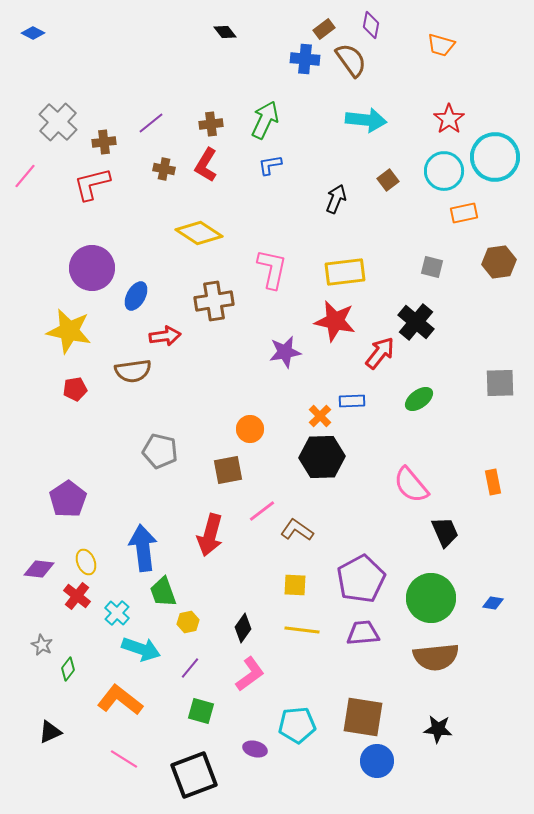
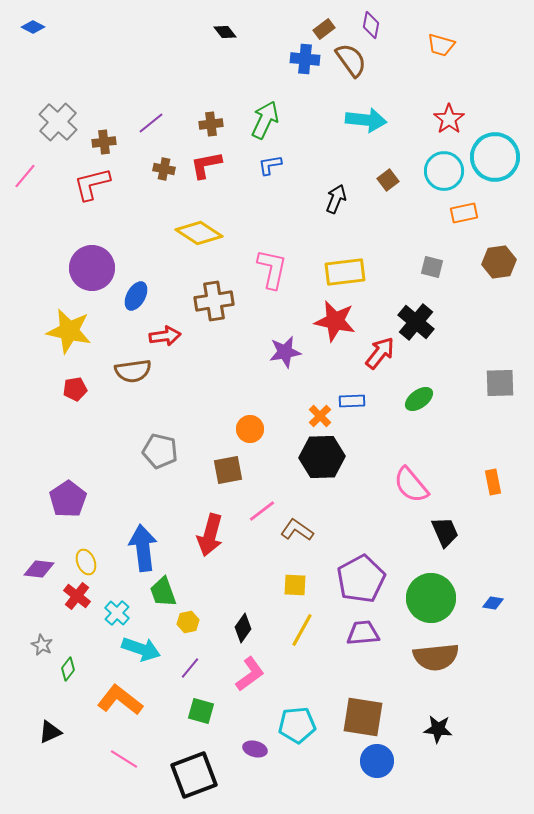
blue diamond at (33, 33): moved 6 px up
red L-shape at (206, 165): rotated 48 degrees clockwise
yellow line at (302, 630): rotated 68 degrees counterclockwise
